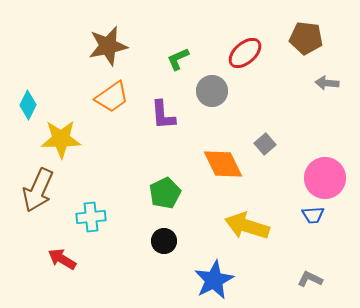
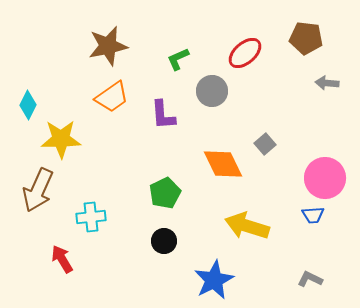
red arrow: rotated 28 degrees clockwise
